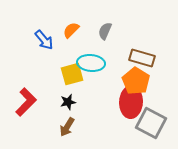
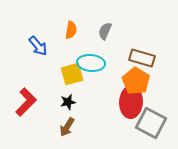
orange semicircle: rotated 144 degrees clockwise
blue arrow: moved 6 px left, 6 px down
